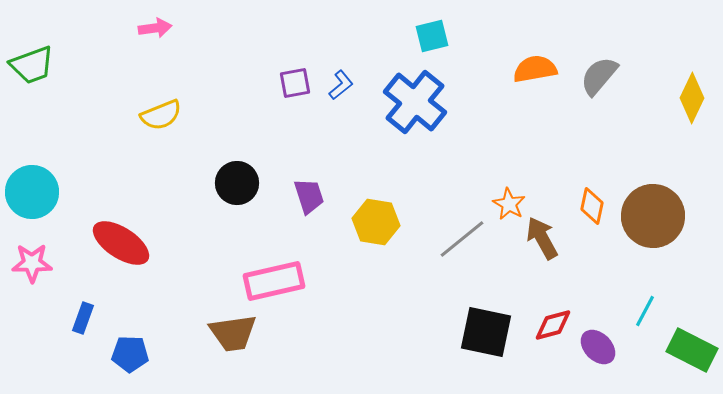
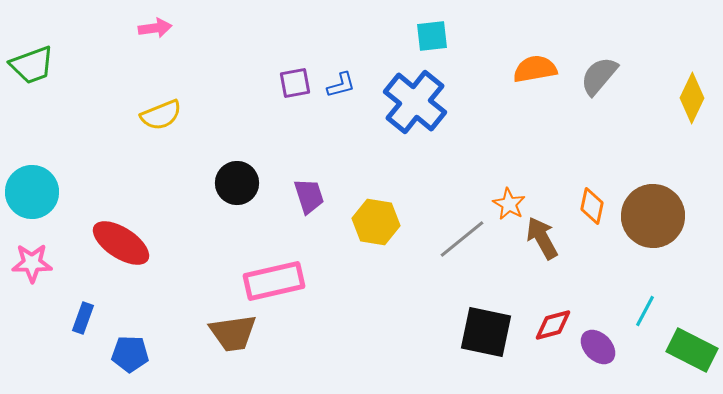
cyan square: rotated 8 degrees clockwise
blue L-shape: rotated 24 degrees clockwise
